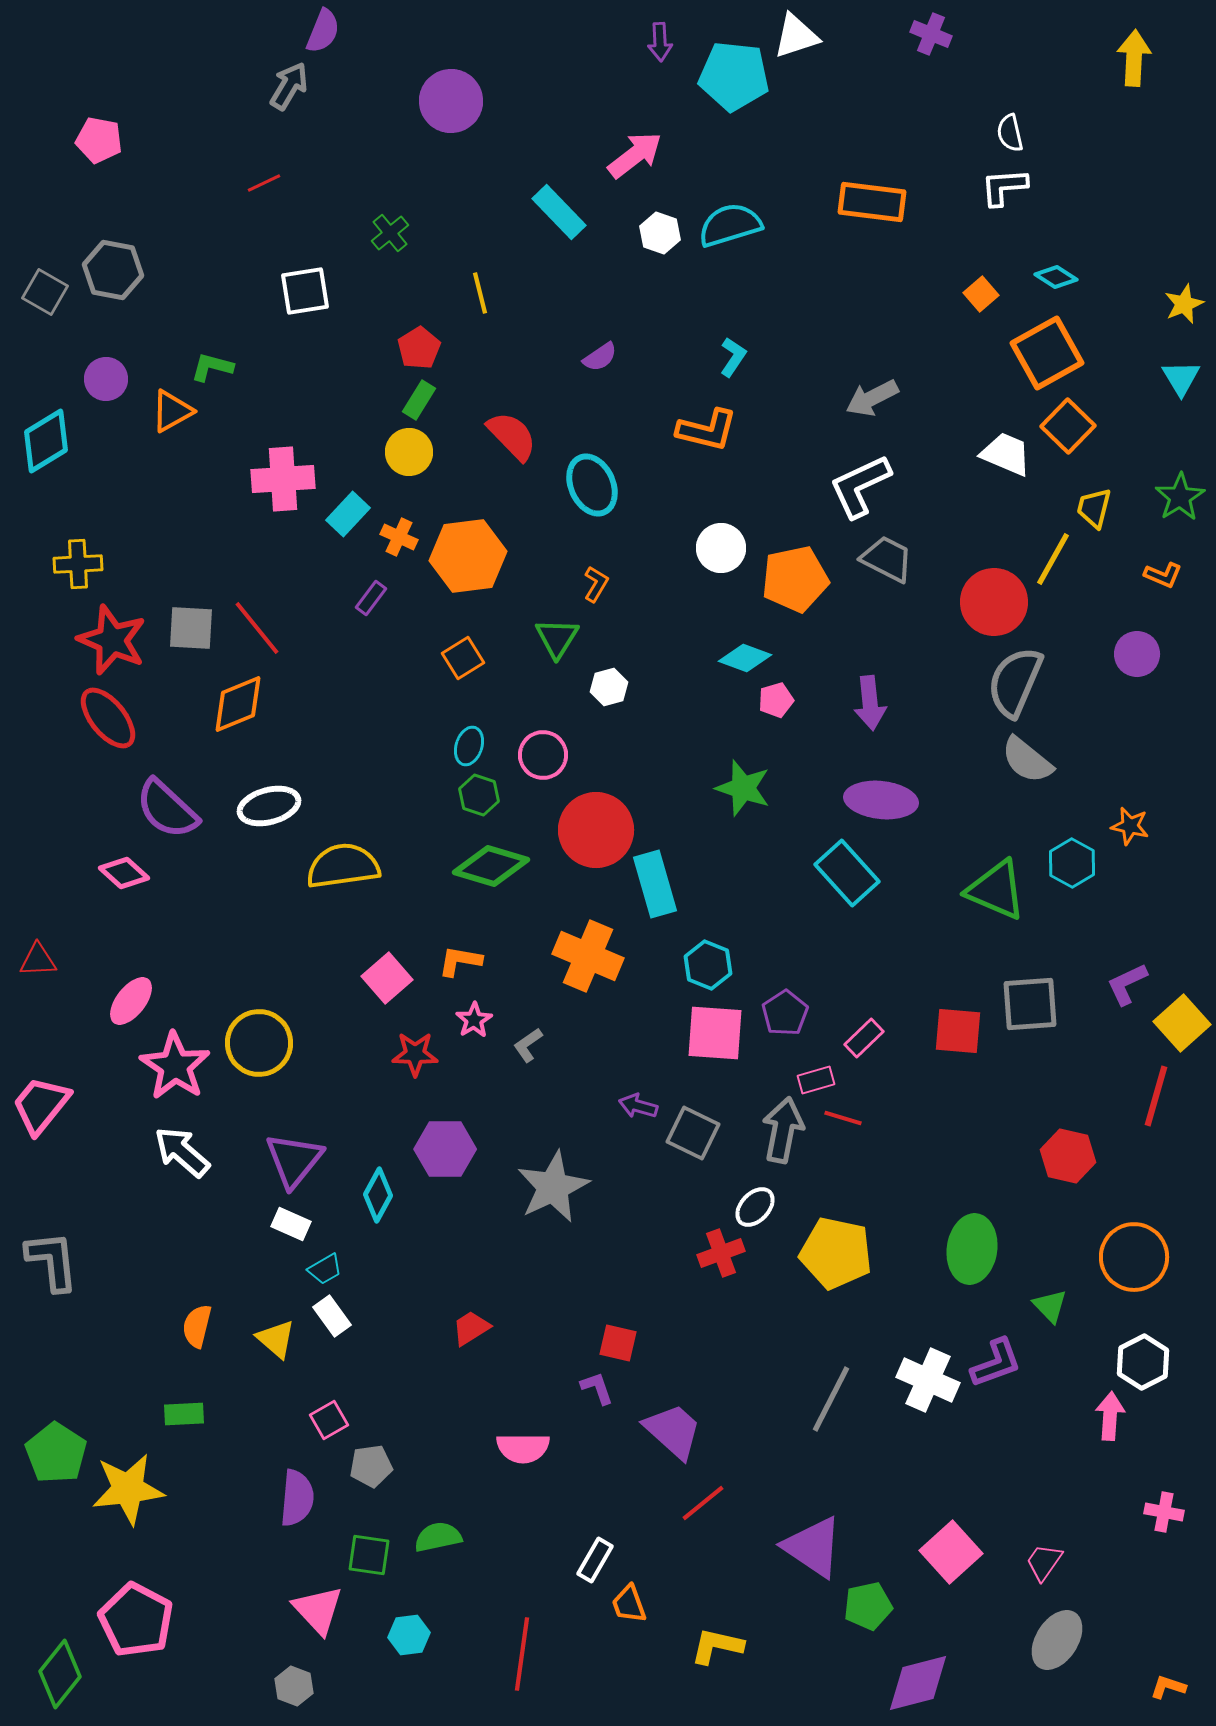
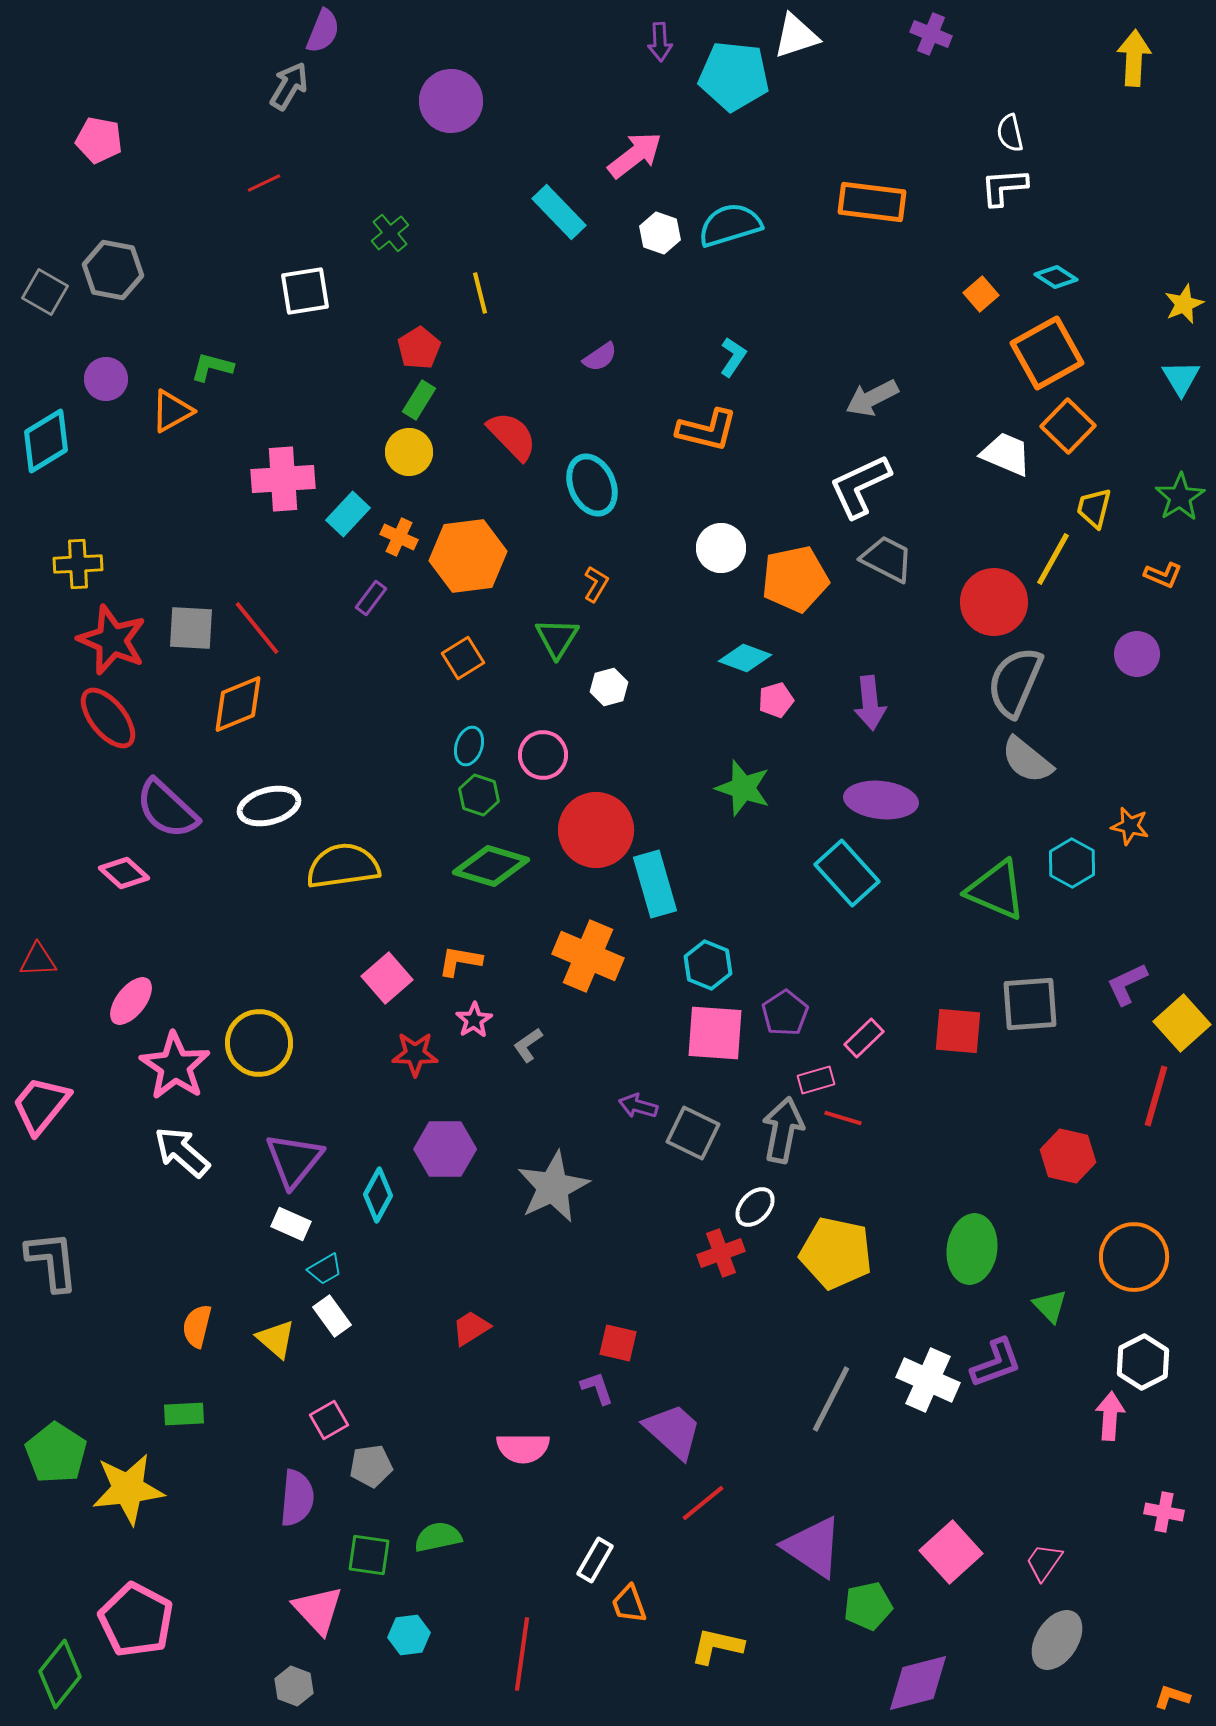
orange L-shape at (1168, 1687): moved 4 px right, 10 px down
